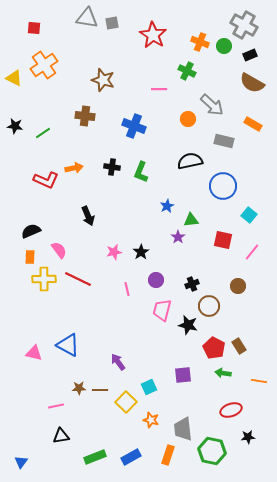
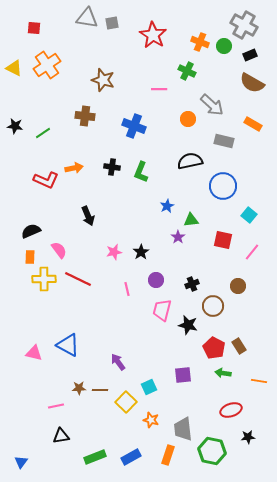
orange cross at (44, 65): moved 3 px right
yellow triangle at (14, 78): moved 10 px up
brown circle at (209, 306): moved 4 px right
